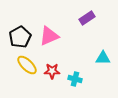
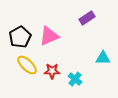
cyan cross: rotated 24 degrees clockwise
